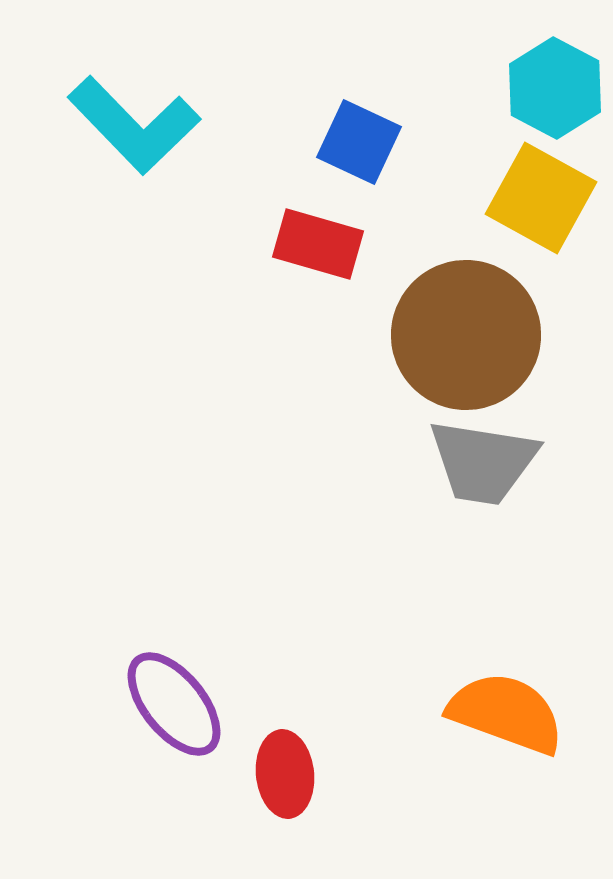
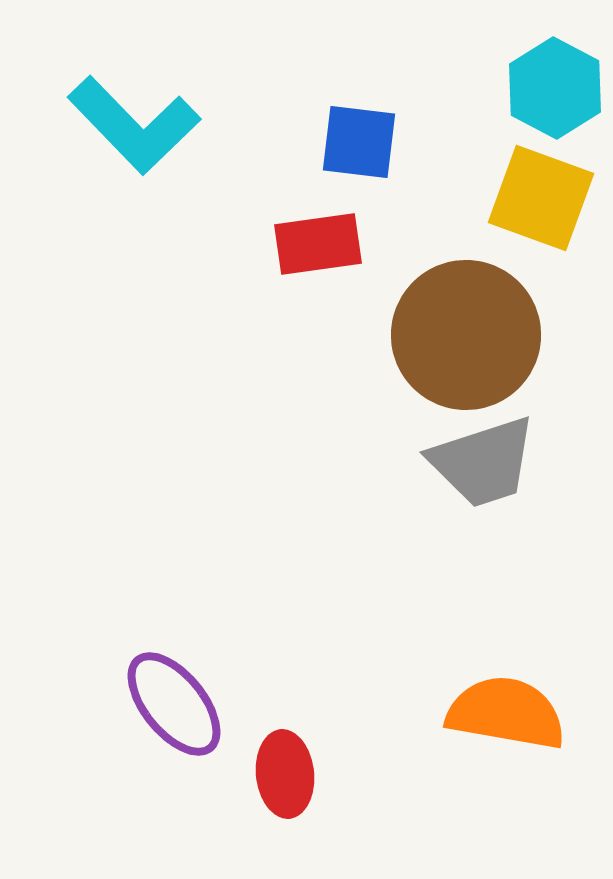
blue square: rotated 18 degrees counterclockwise
yellow square: rotated 9 degrees counterclockwise
red rectangle: rotated 24 degrees counterclockwise
gray trapezoid: rotated 27 degrees counterclockwise
orange semicircle: rotated 10 degrees counterclockwise
